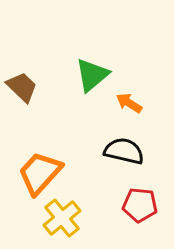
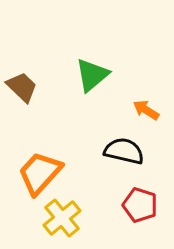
orange arrow: moved 17 px right, 7 px down
red pentagon: rotated 12 degrees clockwise
